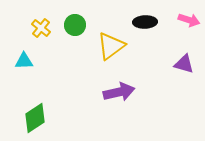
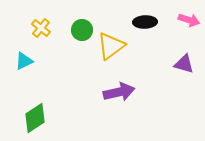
green circle: moved 7 px right, 5 px down
cyan triangle: rotated 24 degrees counterclockwise
